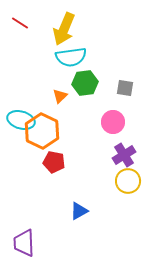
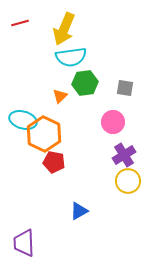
red line: rotated 48 degrees counterclockwise
cyan ellipse: moved 2 px right
orange hexagon: moved 2 px right, 3 px down
